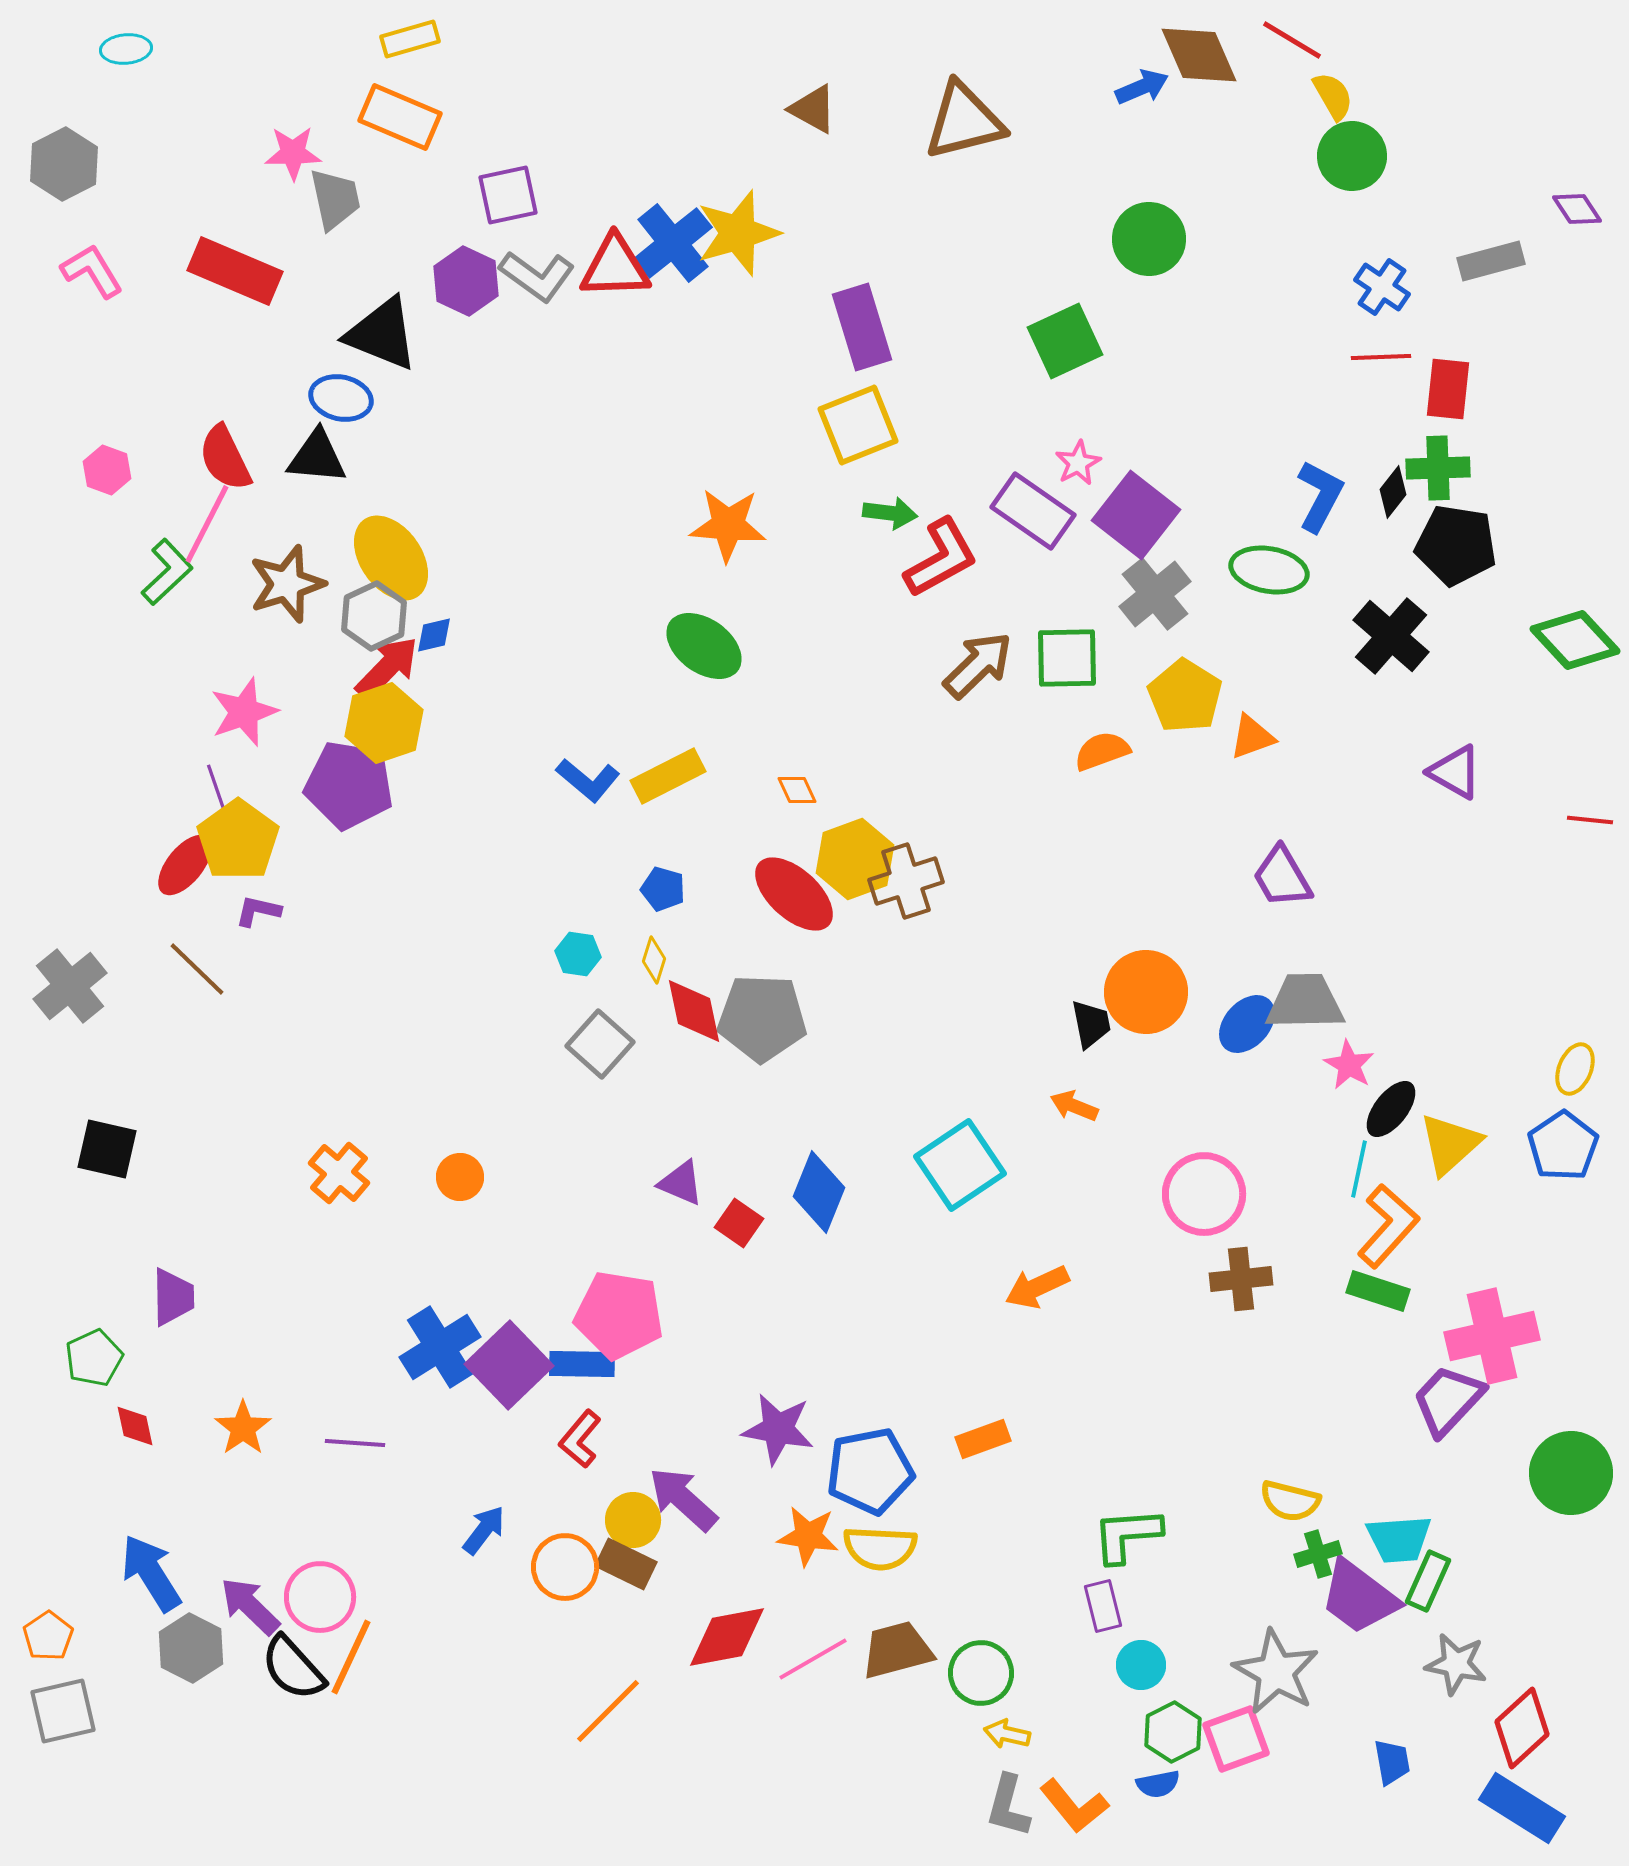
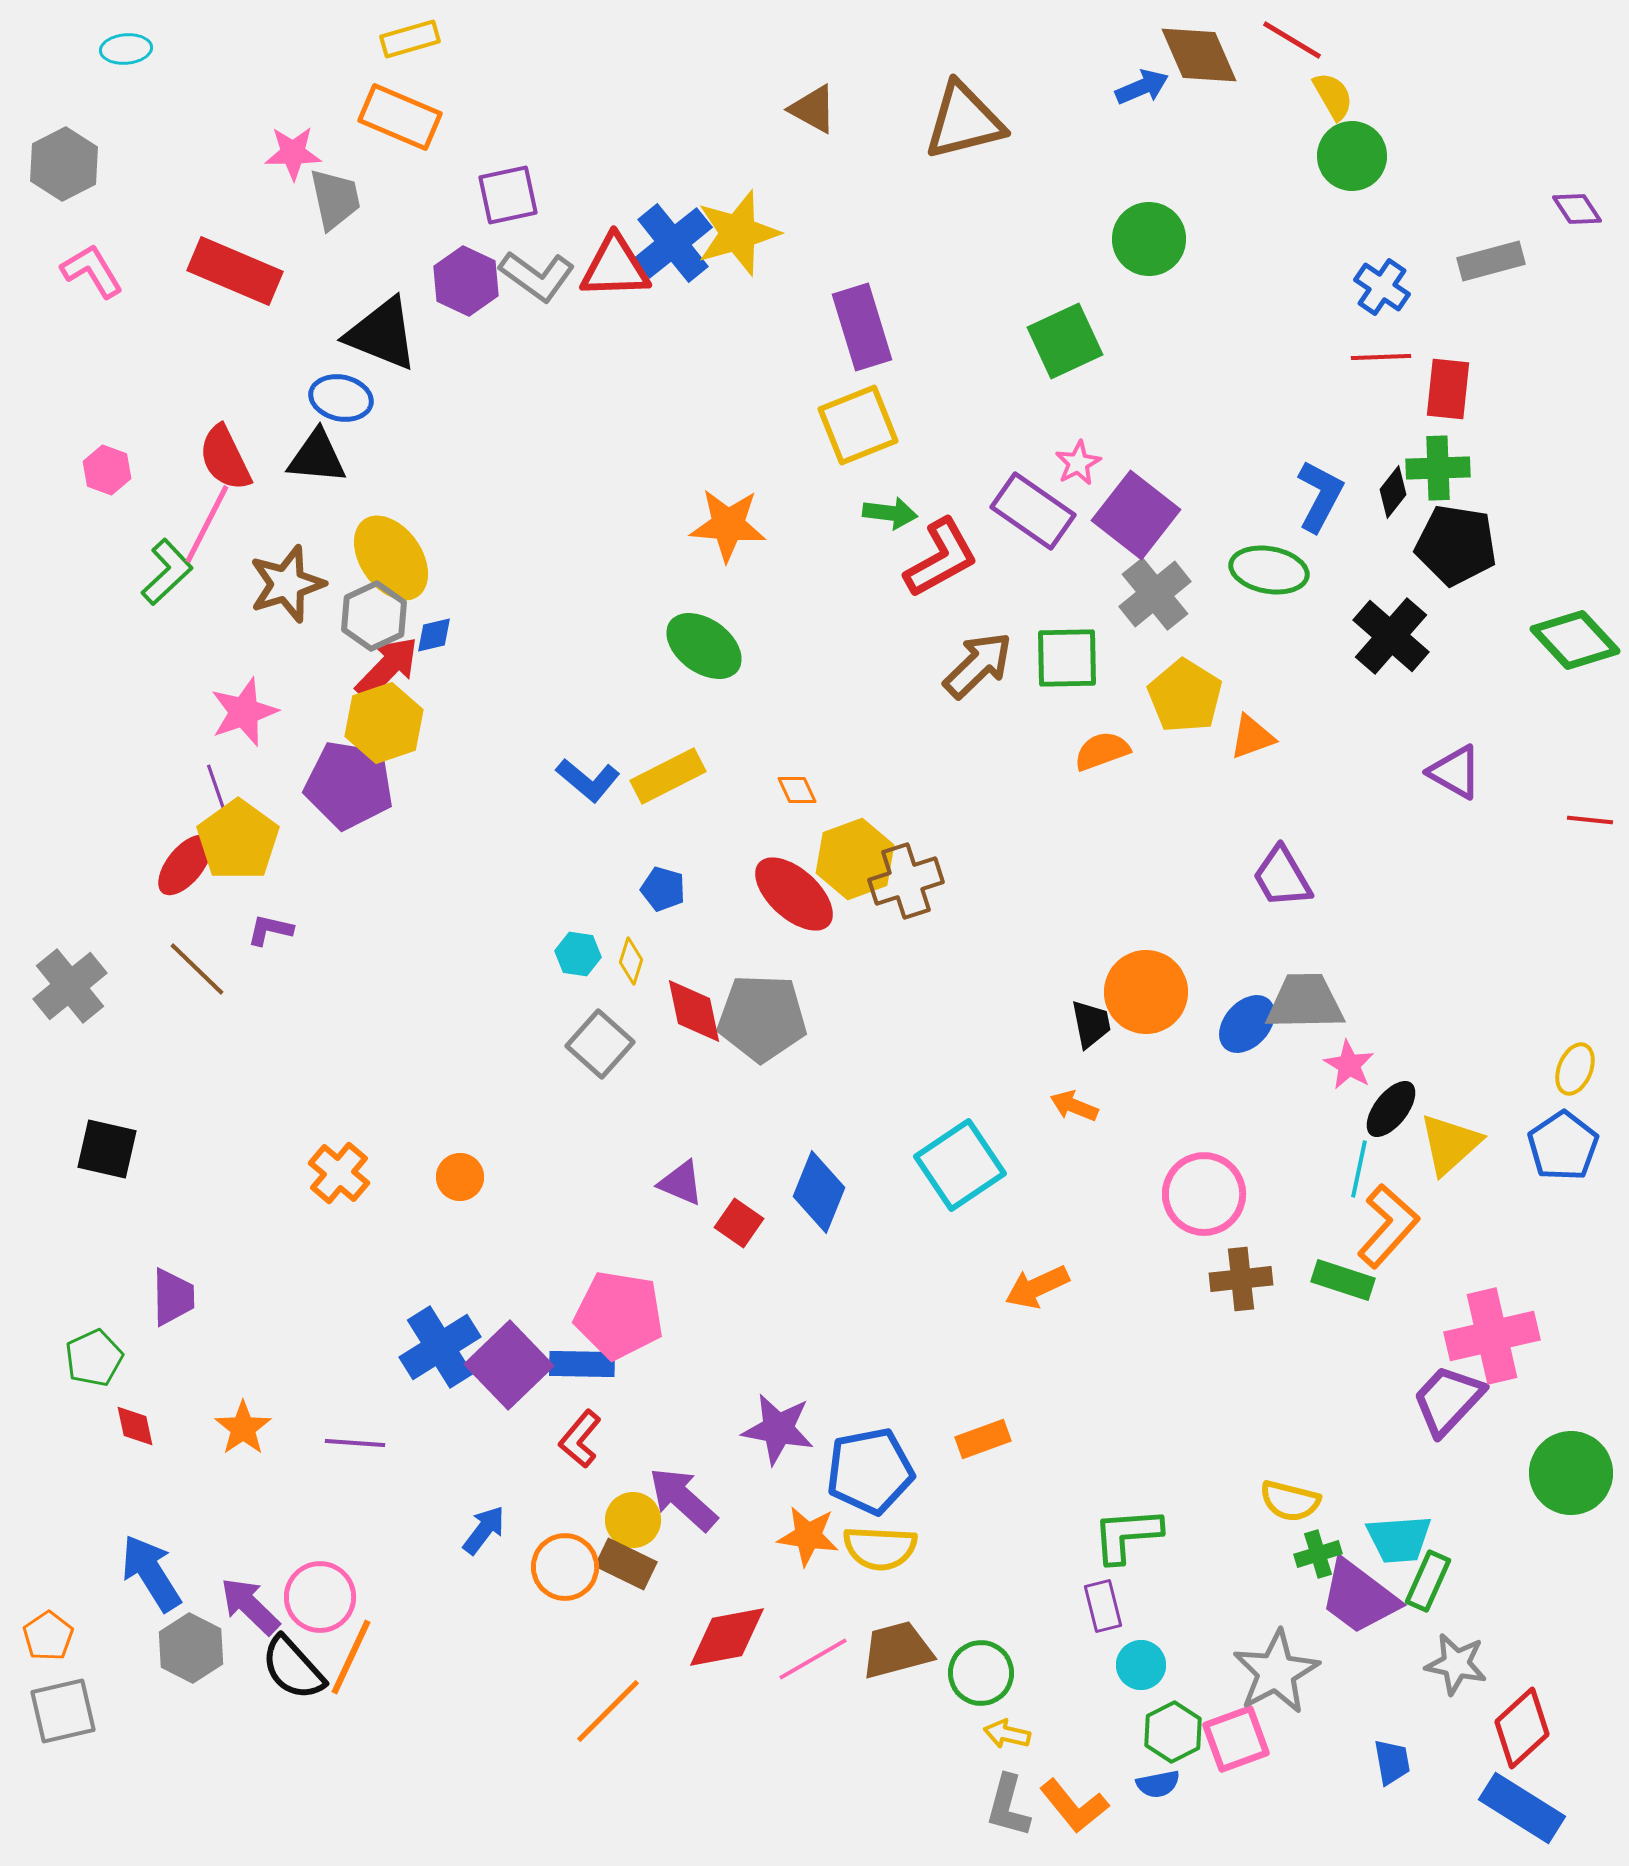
purple L-shape at (258, 911): moved 12 px right, 19 px down
yellow diamond at (654, 960): moved 23 px left, 1 px down
green rectangle at (1378, 1291): moved 35 px left, 11 px up
gray star at (1276, 1672): rotated 14 degrees clockwise
